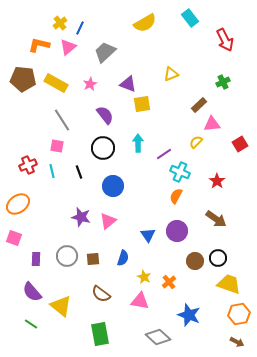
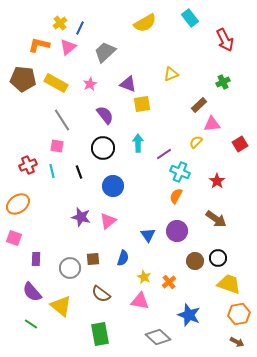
gray circle at (67, 256): moved 3 px right, 12 px down
